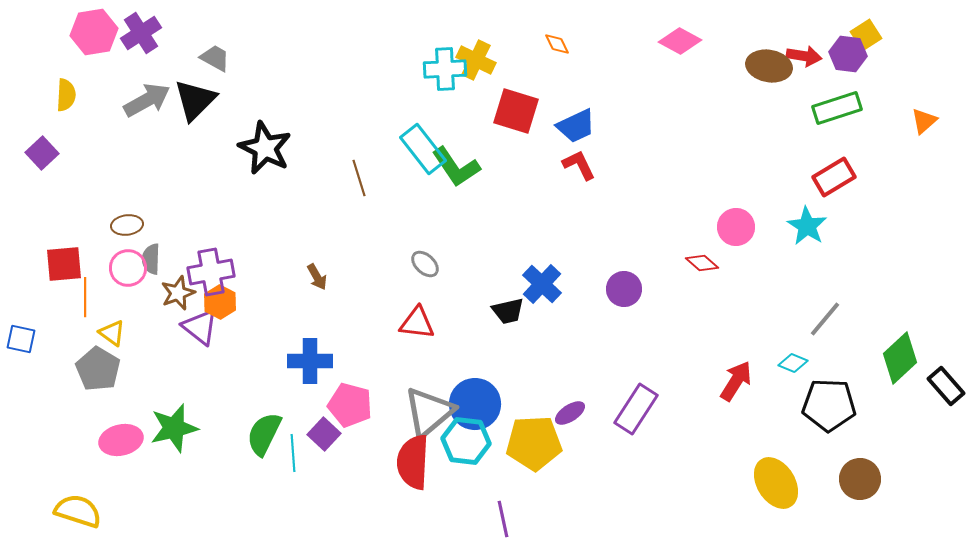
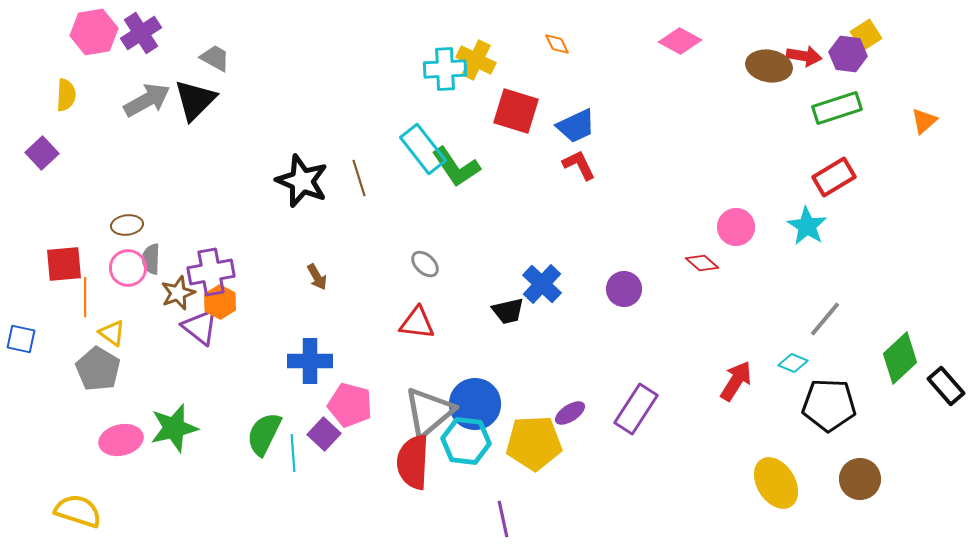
black star at (265, 148): moved 37 px right, 33 px down; rotated 4 degrees counterclockwise
